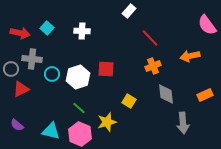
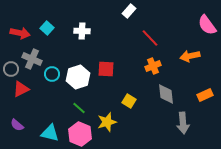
gray cross: rotated 18 degrees clockwise
cyan triangle: moved 1 px left, 2 px down
